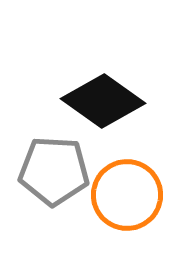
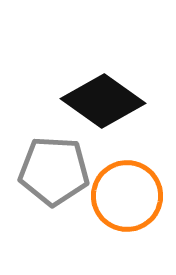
orange circle: moved 1 px down
